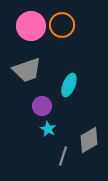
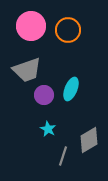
orange circle: moved 6 px right, 5 px down
cyan ellipse: moved 2 px right, 4 px down
purple circle: moved 2 px right, 11 px up
